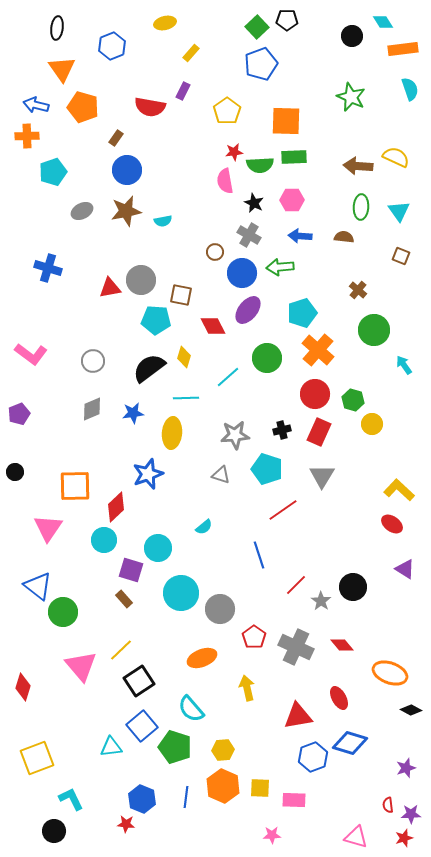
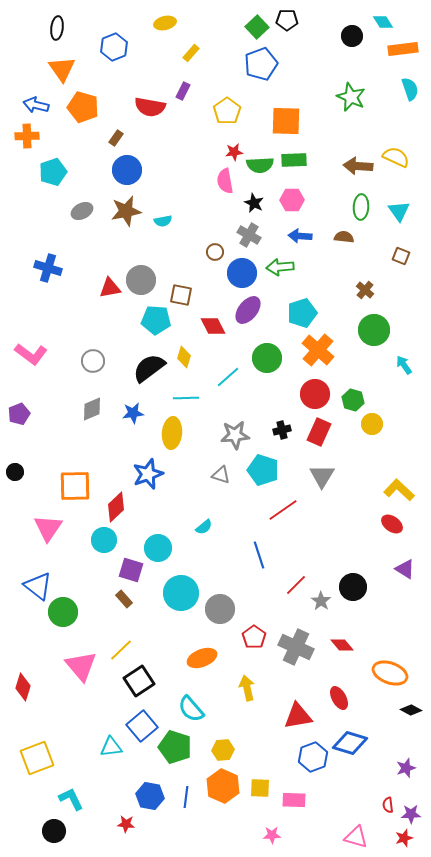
blue hexagon at (112, 46): moved 2 px right, 1 px down
green rectangle at (294, 157): moved 3 px down
brown cross at (358, 290): moved 7 px right
cyan pentagon at (267, 469): moved 4 px left, 1 px down
blue hexagon at (142, 799): moved 8 px right, 3 px up; rotated 12 degrees counterclockwise
